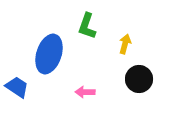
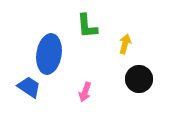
green L-shape: rotated 24 degrees counterclockwise
blue ellipse: rotated 9 degrees counterclockwise
blue trapezoid: moved 12 px right
pink arrow: rotated 72 degrees counterclockwise
